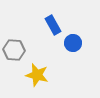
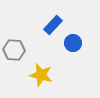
blue rectangle: rotated 72 degrees clockwise
yellow star: moved 4 px right
